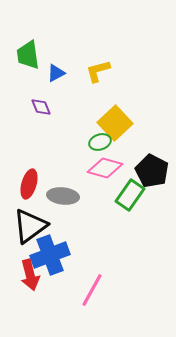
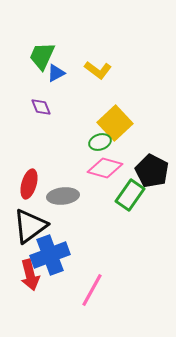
green trapezoid: moved 14 px right, 1 px down; rotated 32 degrees clockwise
yellow L-shape: moved 1 px up; rotated 128 degrees counterclockwise
gray ellipse: rotated 12 degrees counterclockwise
